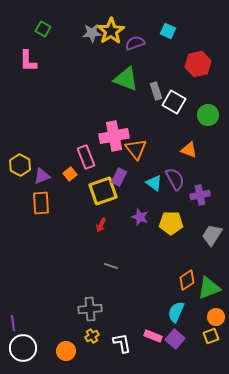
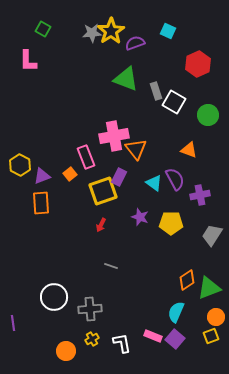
red hexagon at (198, 64): rotated 10 degrees counterclockwise
yellow cross at (92, 336): moved 3 px down
white circle at (23, 348): moved 31 px right, 51 px up
